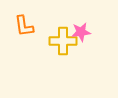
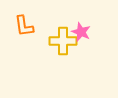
pink star: rotated 30 degrees clockwise
